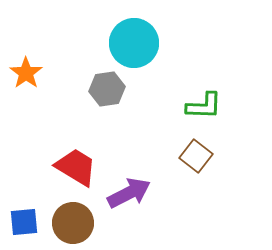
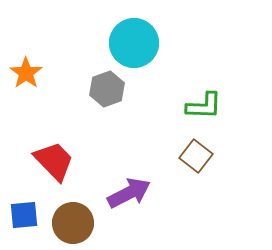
gray hexagon: rotated 12 degrees counterclockwise
red trapezoid: moved 22 px left, 6 px up; rotated 15 degrees clockwise
blue square: moved 7 px up
